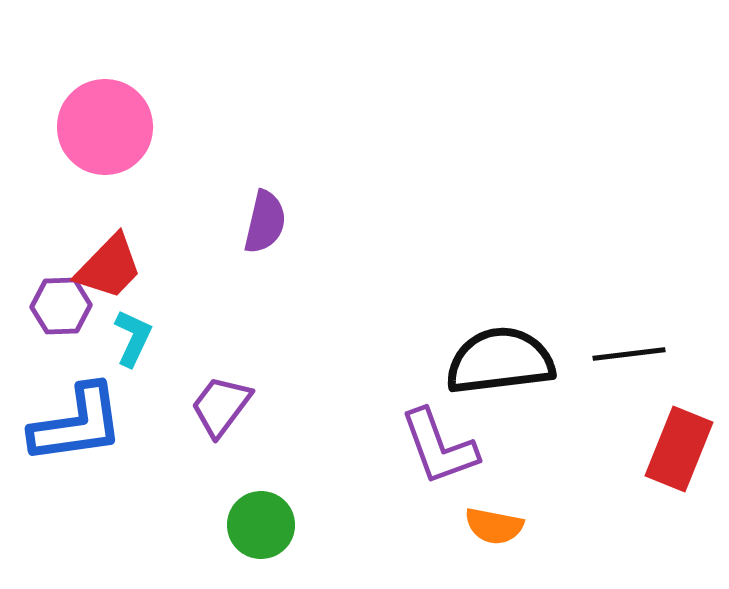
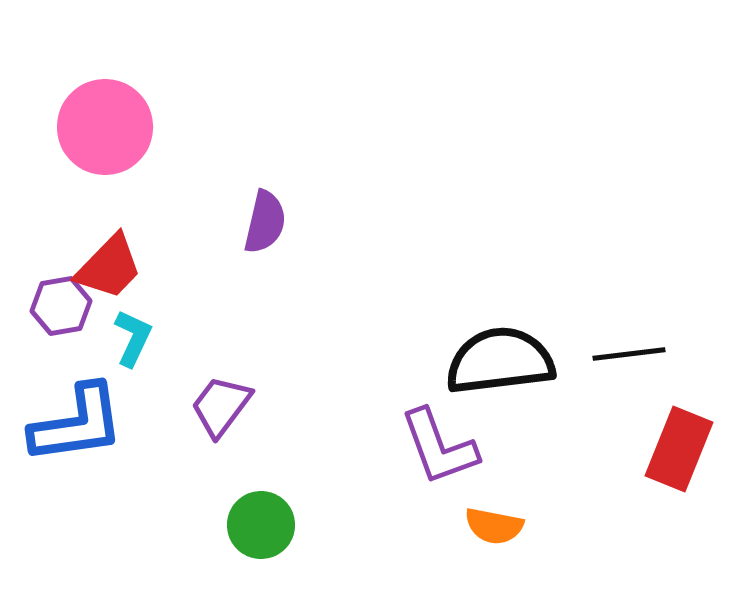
purple hexagon: rotated 8 degrees counterclockwise
